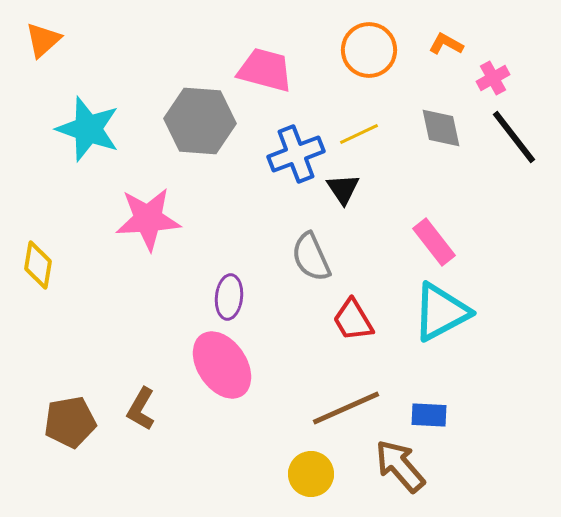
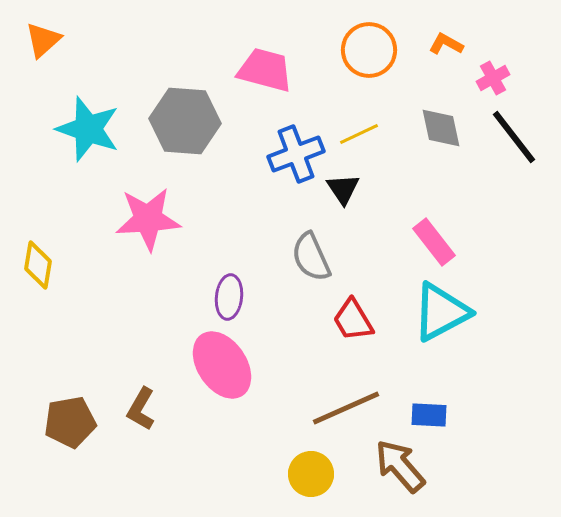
gray hexagon: moved 15 px left
